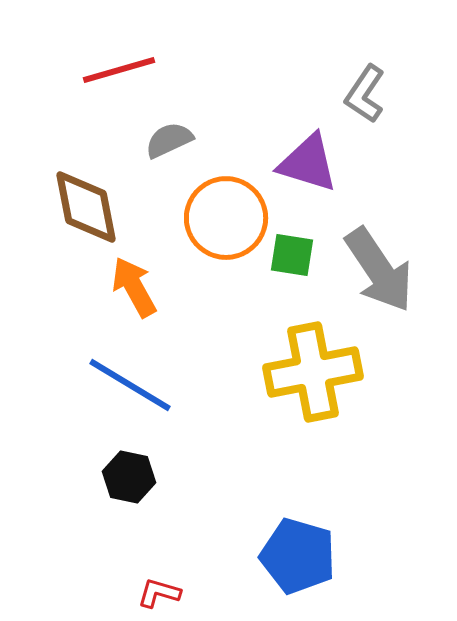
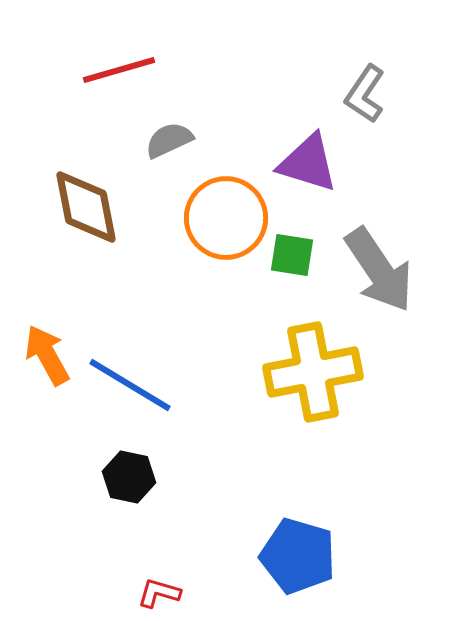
orange arrow: moved 87 px left, 68 px down
